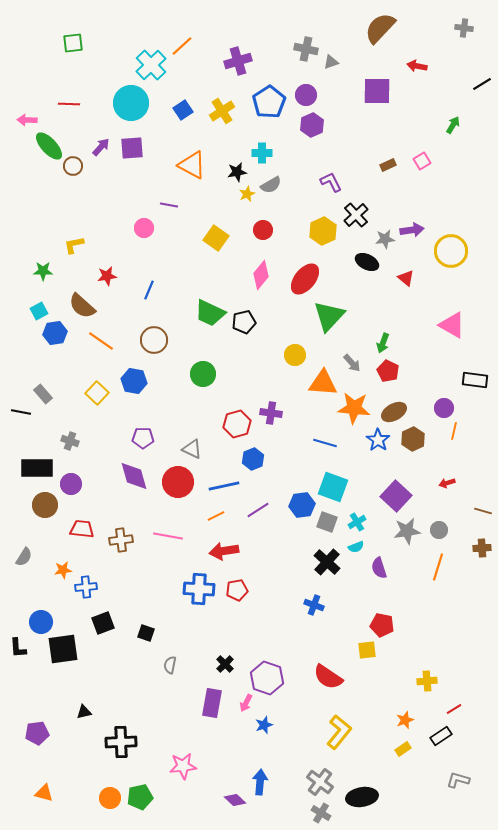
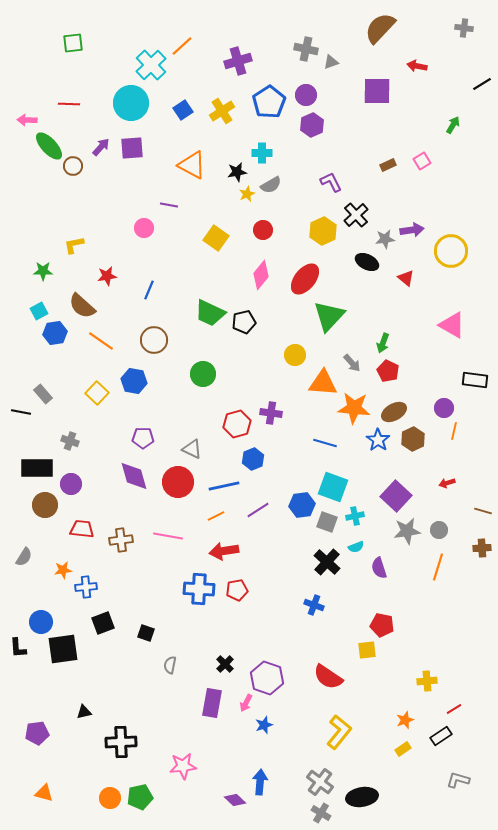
cyan cross at (357, 522): moved 2 px left, 6 px up; rotated 18 degrees clockwise
